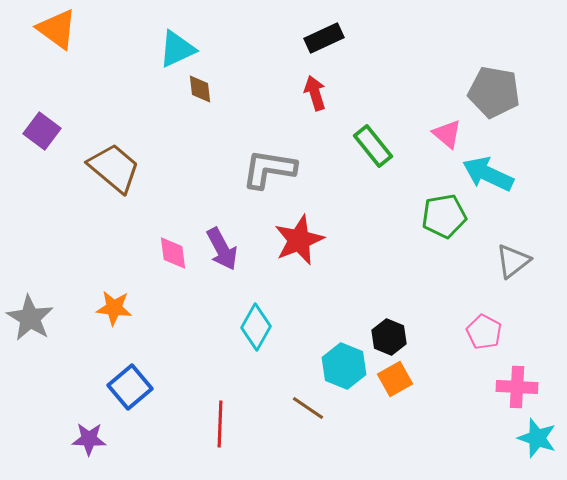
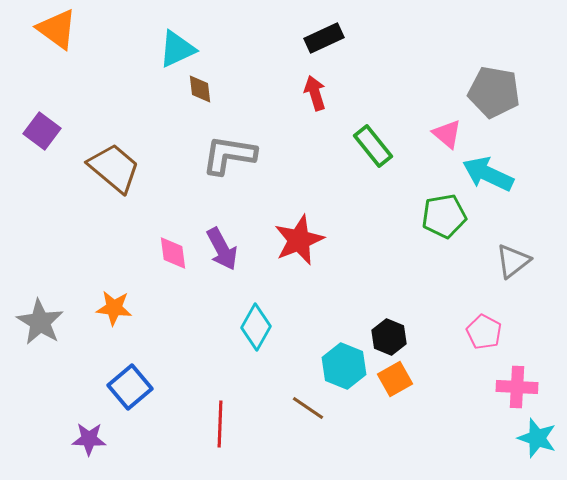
gray L-shape: moved 40 px left, 14 px up
gray star: moved 10 px right, 4 px down
